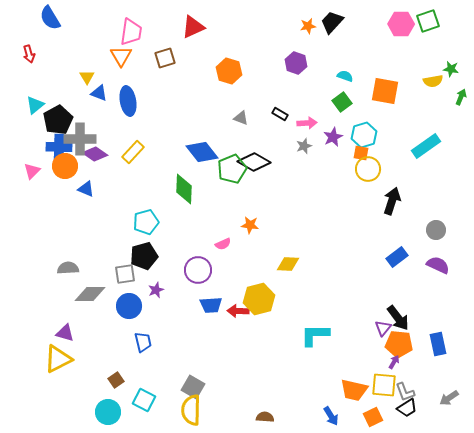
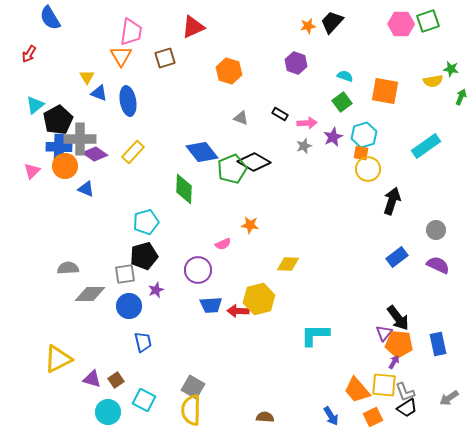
red arrow at (29, 54): rotated 48 degrees clockwise
purple triangle at (383, 328): moved 1 px right, 5 px down
purple triangle at (65, 333): moved 27 px right, 46 px down
orange trapezoid at (354, 390): moved 3 px right; rotated 36 degrees clockwise
